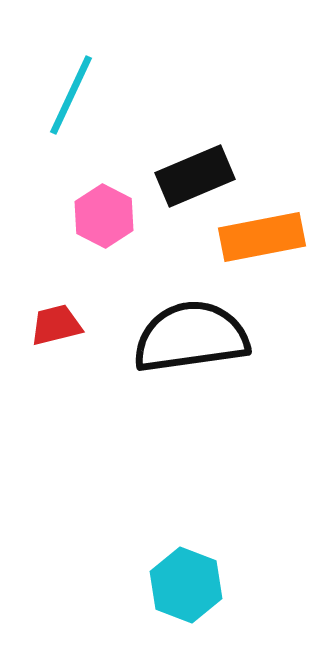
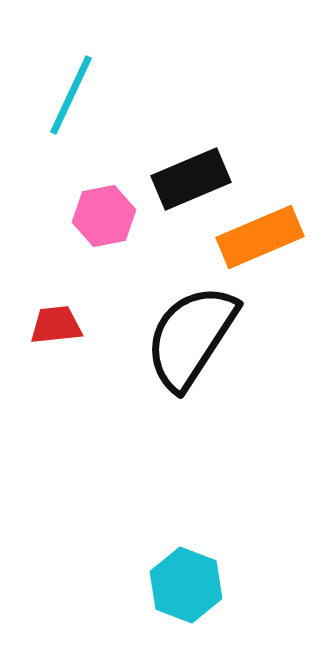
black rectangle: moved 4 px left, 3 px down
pink hexagon: rotated 22 degrees clockwise
orange rectangle: moved 2 px left; rotated 12 degrees counterclockwise
red trapezoid: rotated 8 degrees clockwise
black semicircle: rotated 49 degrees counterclockwise
